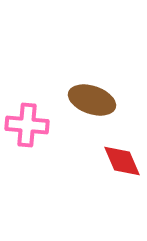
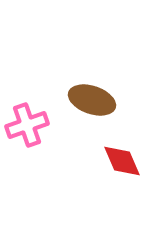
pink cross: rotated 24 degrees counterclockwise
